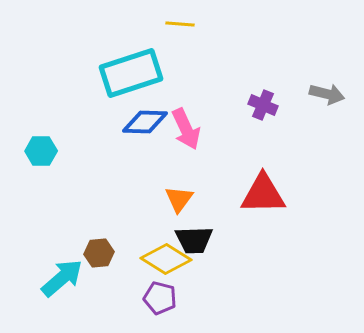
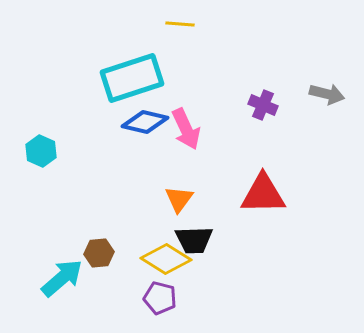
cyan rectangle: moved 1 px right, 5 px down
blue diamond: rotated 12 degrees clockwise
cyan hexagon: rotated 24 degrees clockwise
